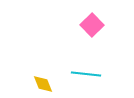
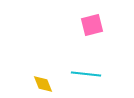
pink square: rotated 30 degrees clockwise
